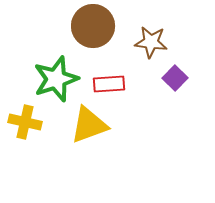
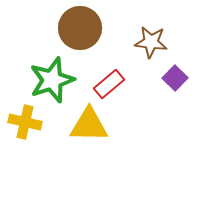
brown circle: moved 13 px left, 2 px down
green star: moved 4 px left, 1 px down
red rectangle: rotated 36 degrees counterclockwise
yellow triangle: rotated 21 degrees clockwise
